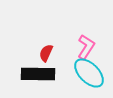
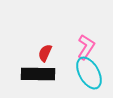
red semicircle: moved 1 px left
cyan ellipse: rotated 16 degrees clockwise
